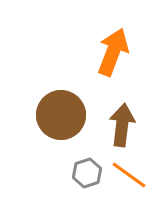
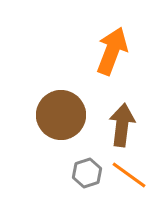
orange arrow: moved 1 px left, 1 px up
